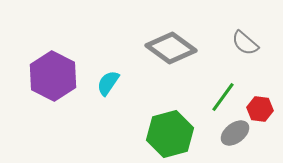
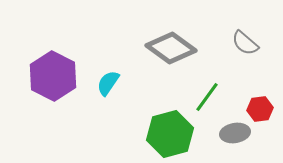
green line: moved 16 px left
red hexagon: rotated 15 degrees counterclockwise
gray ellipse: rotated 28 degrees clockwise
